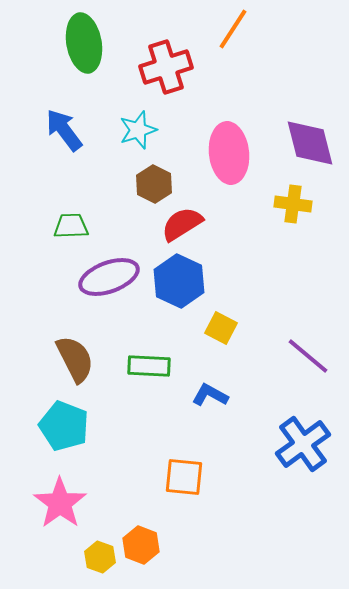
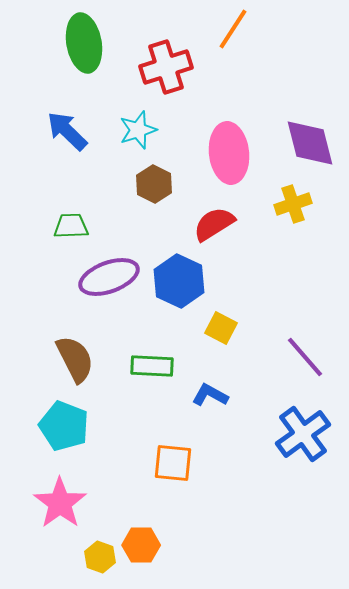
blue arrow: moved 3 px right, 1 px down; rotated 9 degrees counterclockwise
yellow cross: rotated 27 degrees counterclockwise
red semicircle: moved 32 px right
purple line: moved 3 px left, 1 px down; rotated 9 degrees clockwise
green rectangle: moved 3 px right
blue cross: moved 10 px up
orange square: moved 11 px left, 14 px up
orange hexagon: rotated 21 degrees counterclockwise
